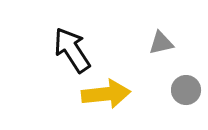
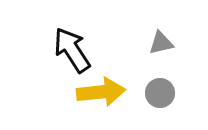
gray circle: moved 26 px left, 3 px down
yellow arrow: moved 5 px left, 2 px up
